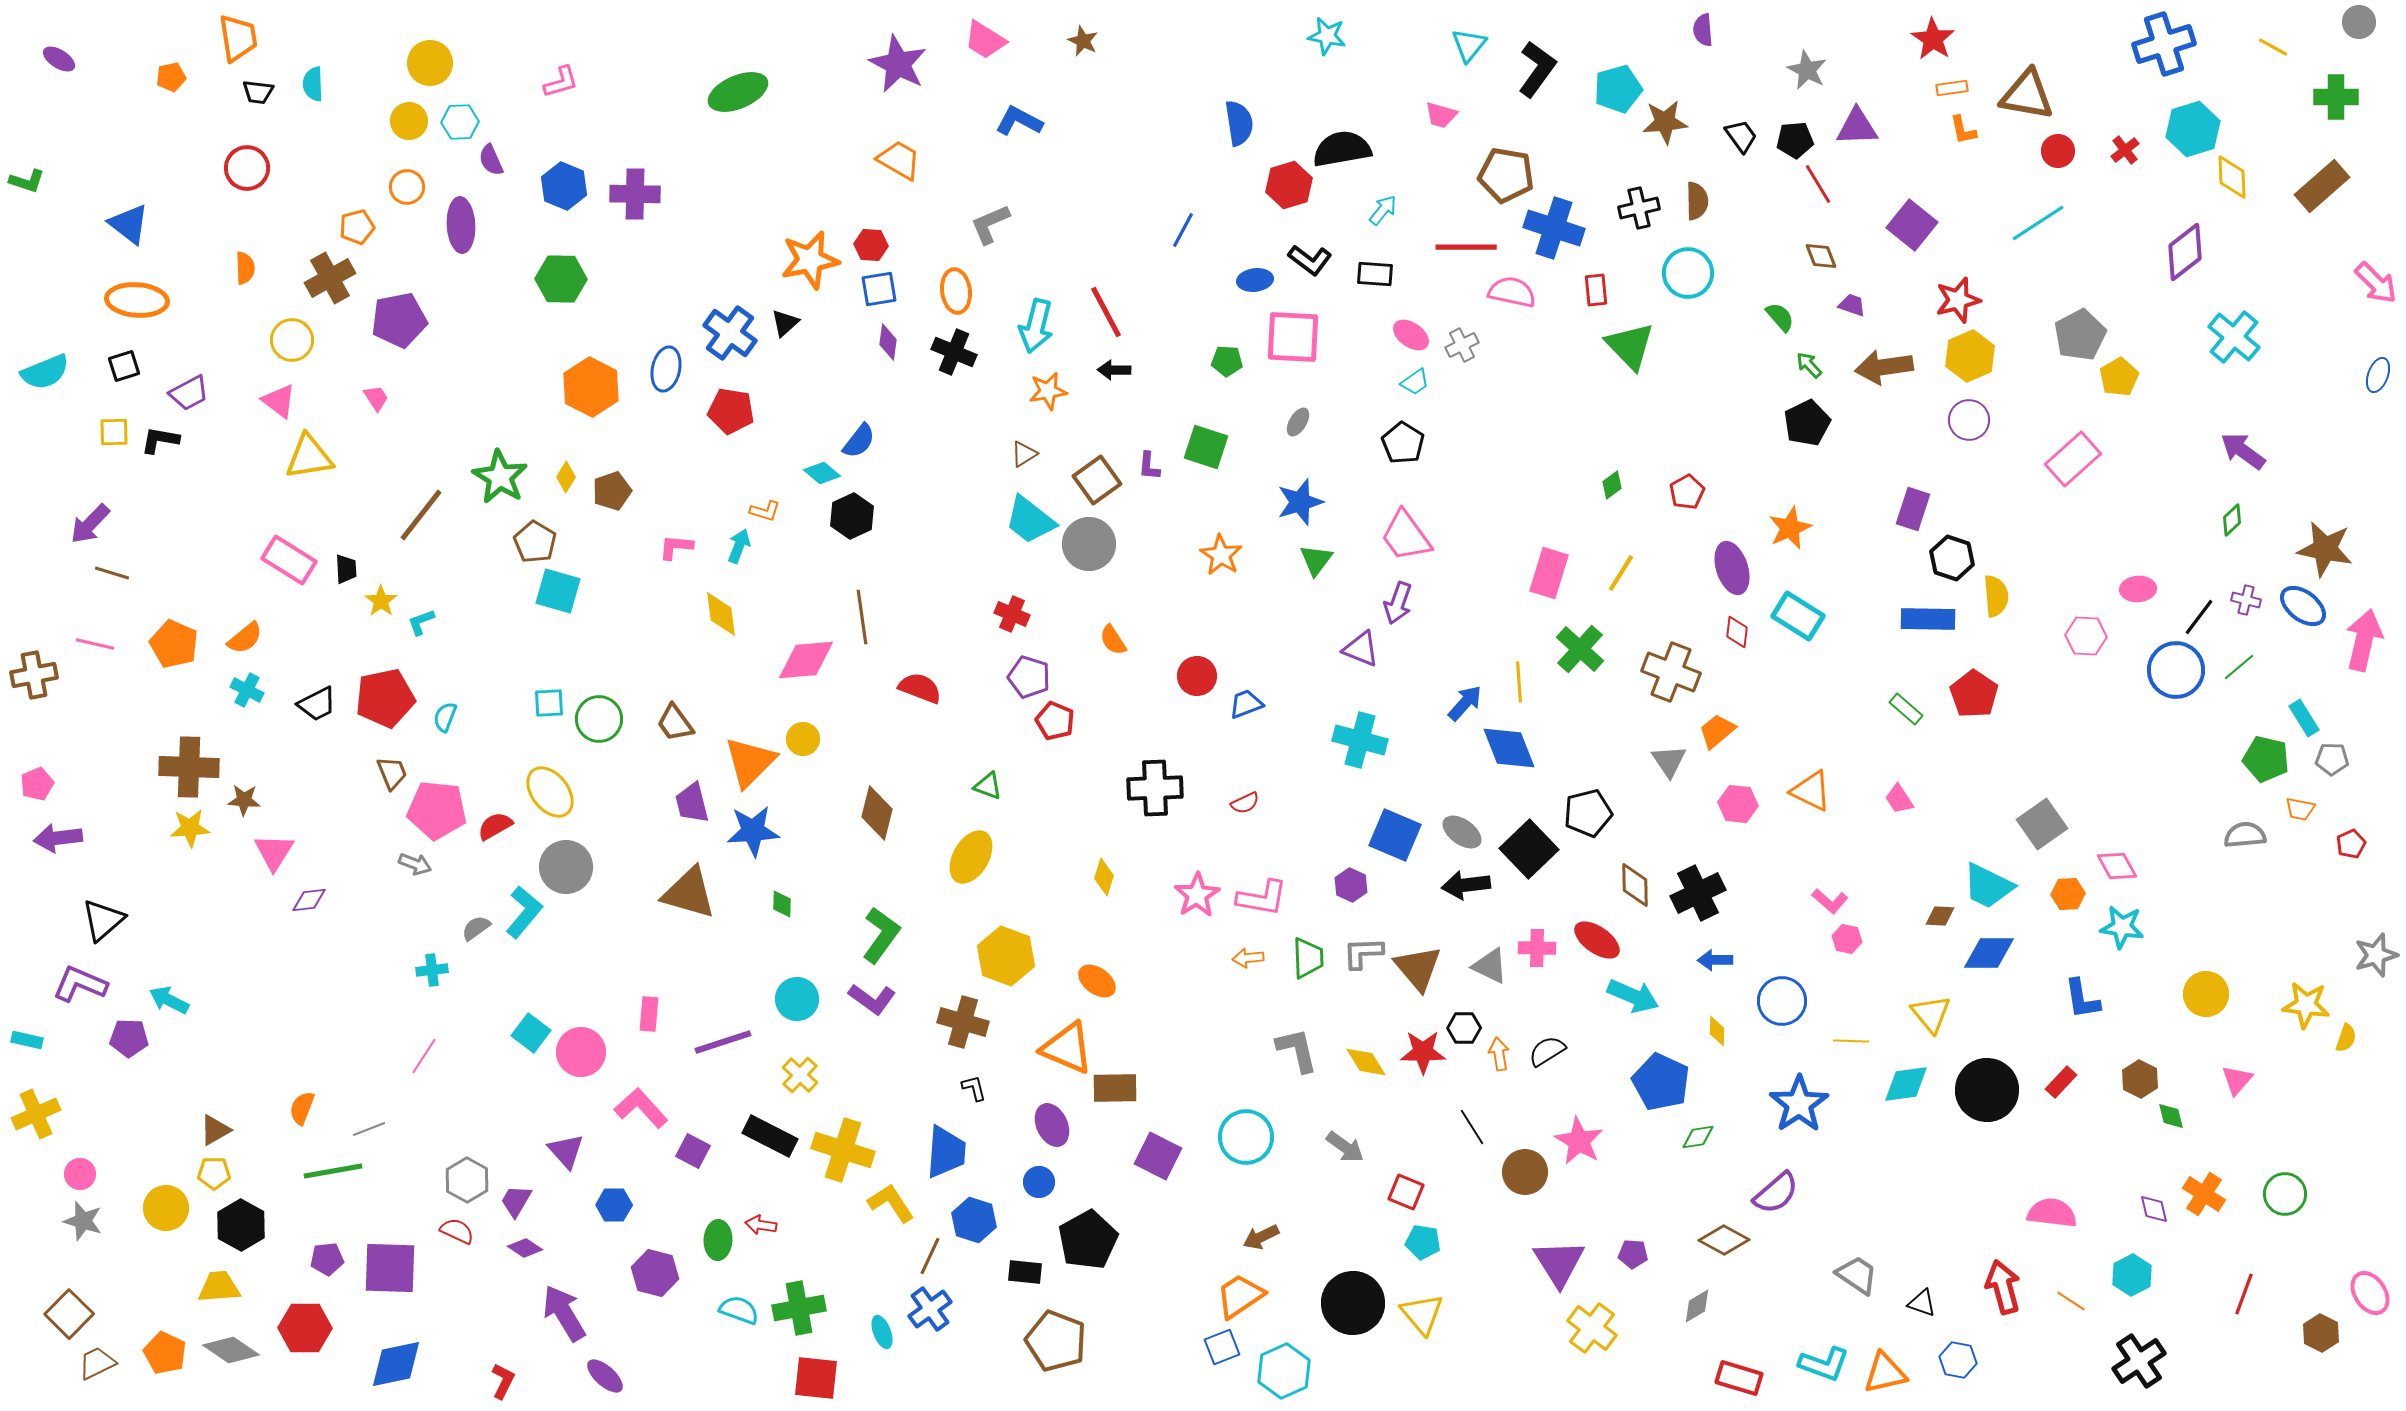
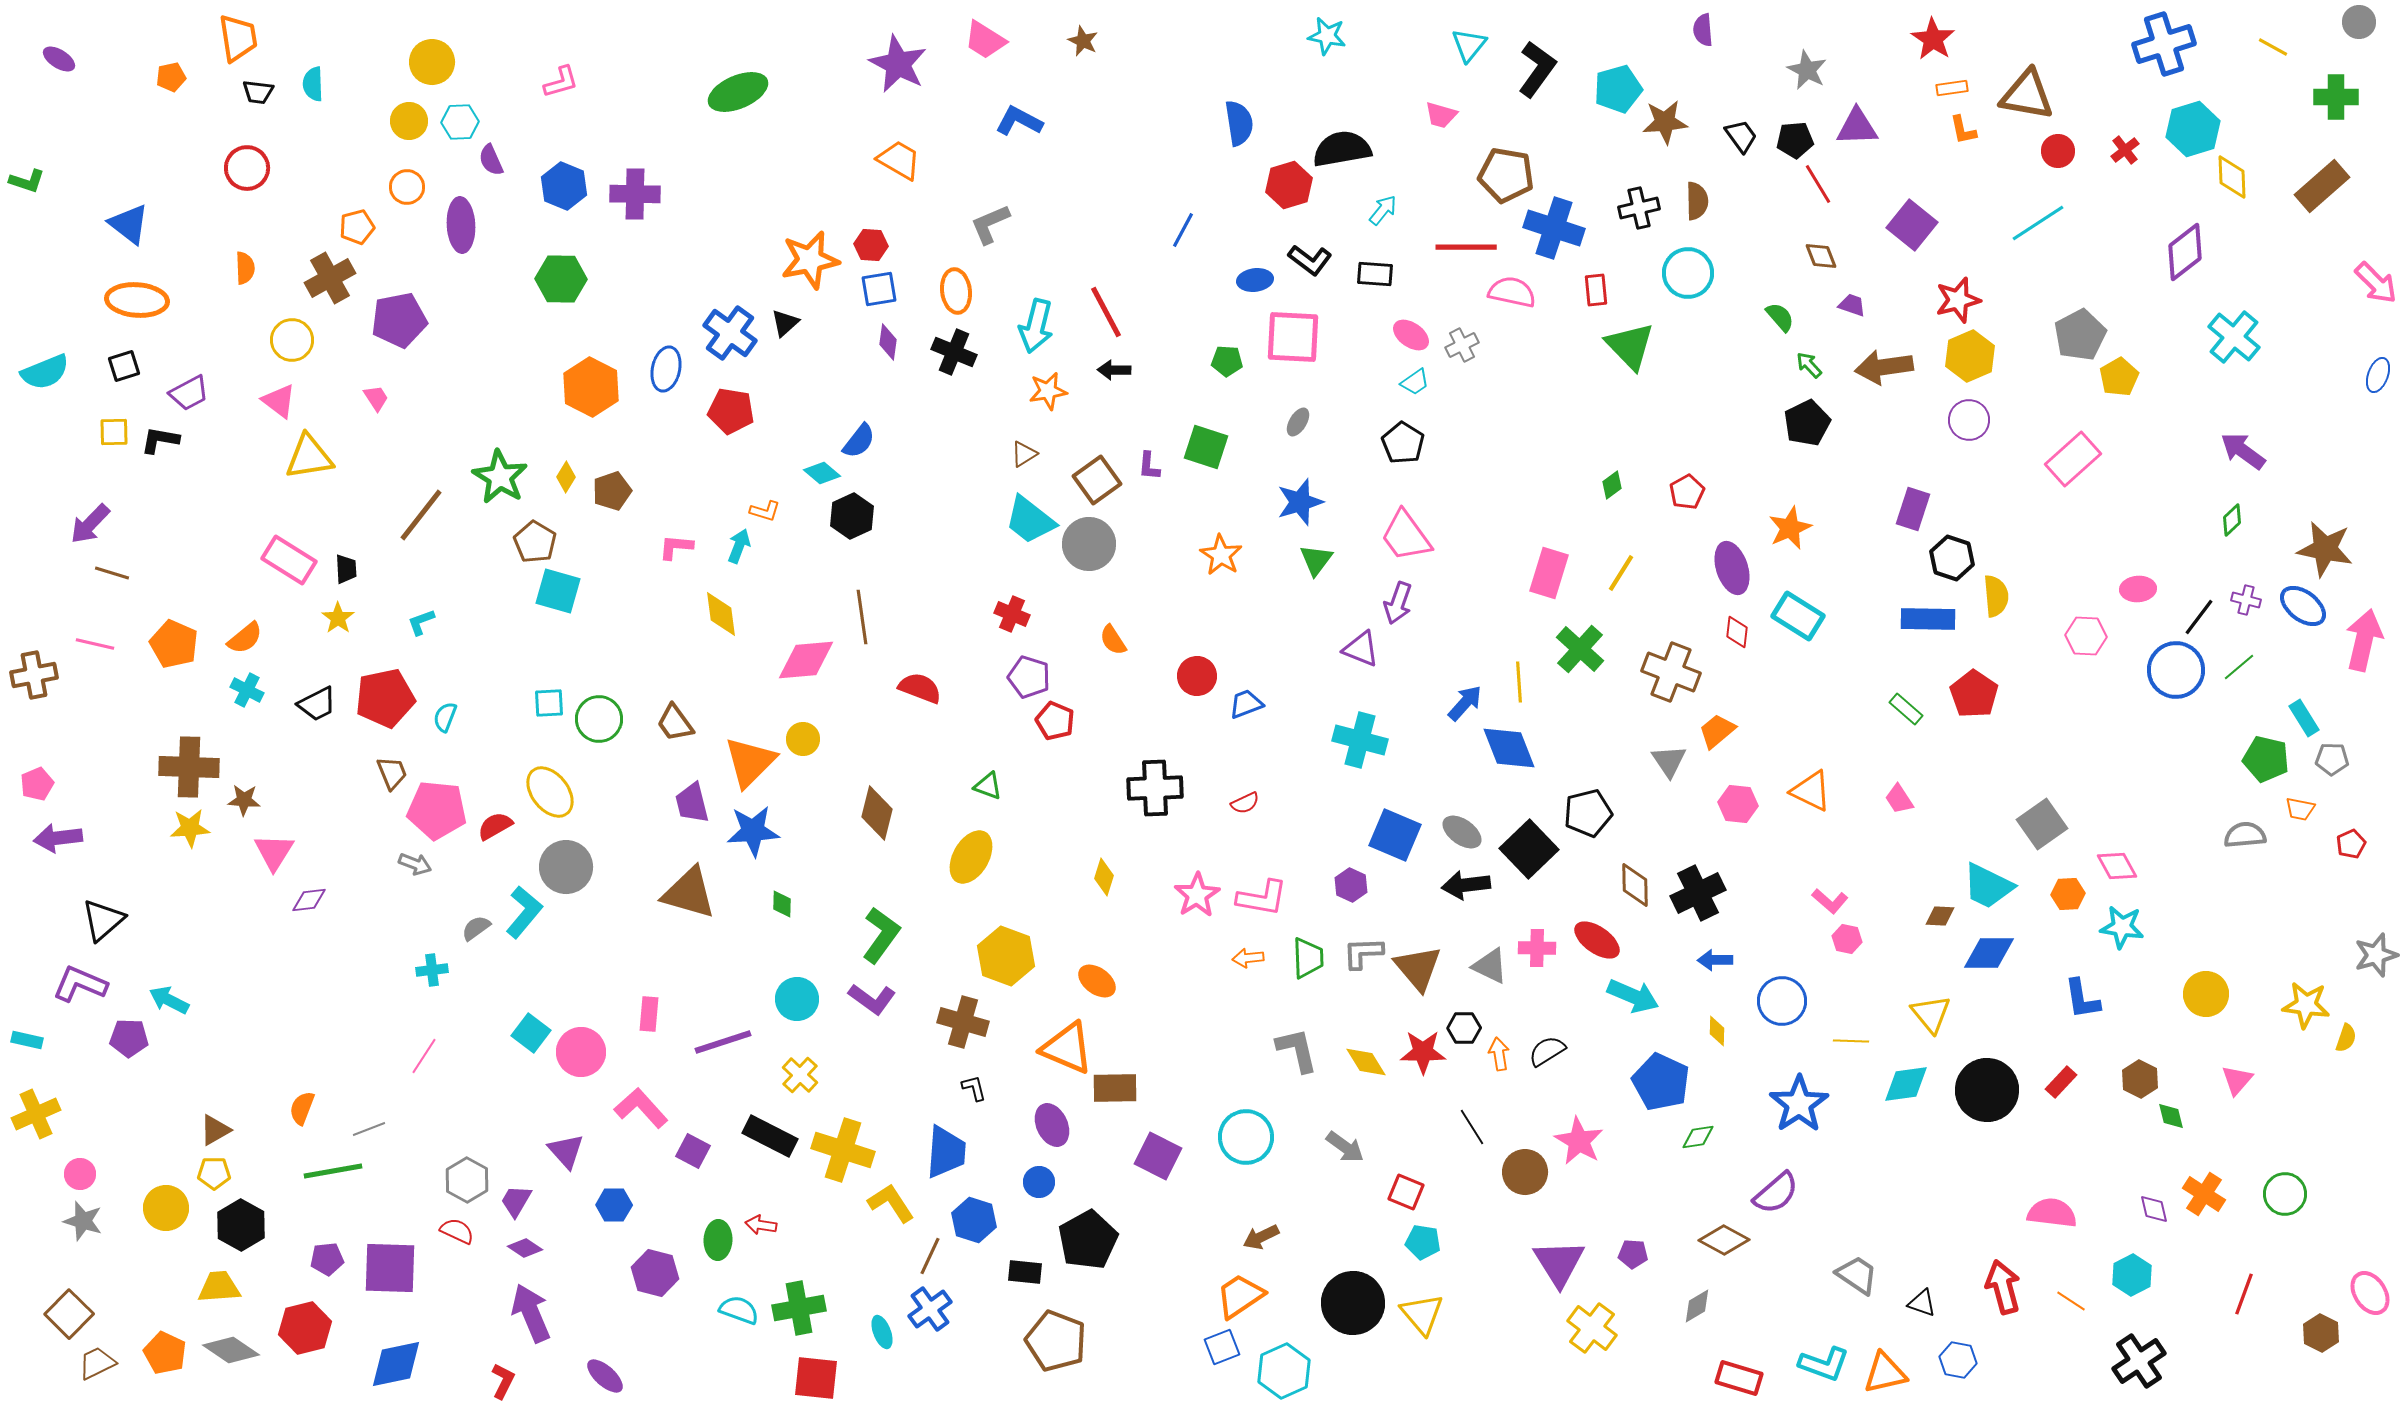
yellow circle at (430, 63): moved 2 px right, 1 px up
yellow star at (381, 601): moved 43 px left, 17 px down
purple arrow at (564, 1313): moved 33 px left; rotated 8 degrees clockwise
red hexagon at (305, 1328): rotated 15 degrees counterclockwise
